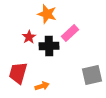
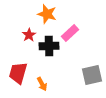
red star: moved 2 px up
orange arrow: moved 2 px up; rotated 80 degrees clockwise
